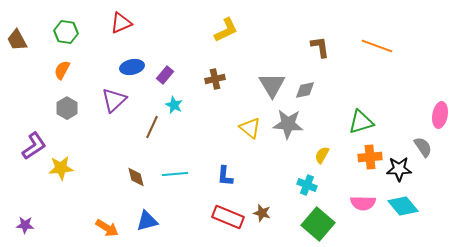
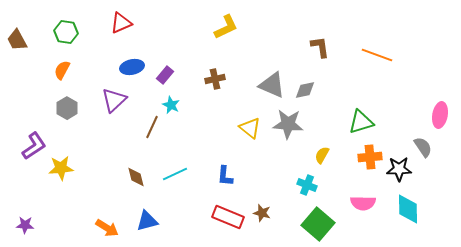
yellow L-shape: moved 3 px up
orange line: moved 9 px down
gray triangle: rotated 36 degrees counterclockwise
cyan star: moved 3 px left
cyan line: rotated 20 degrees counterclockwise
cyan diamond: moved 5 px right, 3 px down; rotated 40 degrees clockwise
